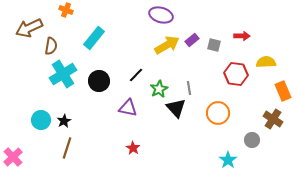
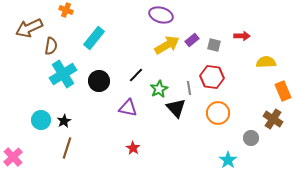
red hexagon: moved 24 px left, 3 px down
gray circle: moved 1 px left, 2 px up
